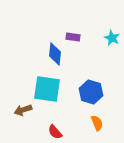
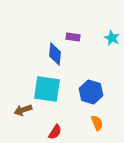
red semicircle: rotated 105 degrees counterclockwise
